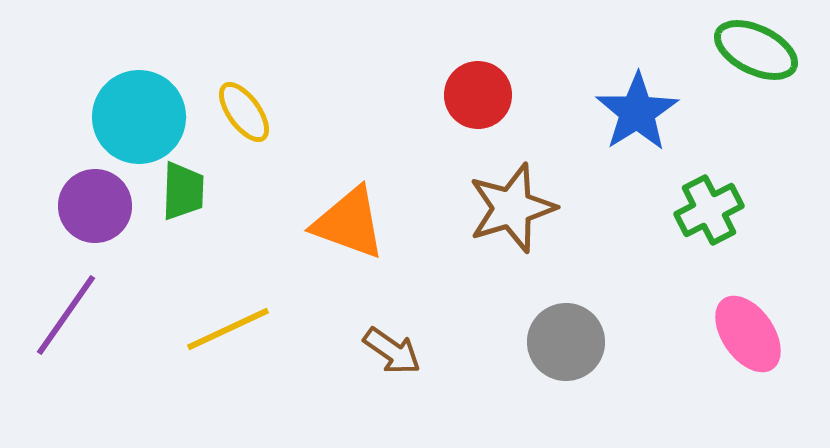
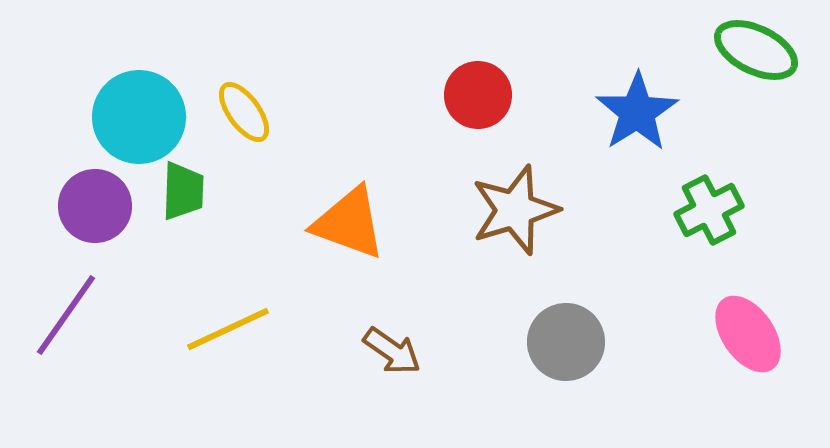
brown star: moved 3 px right, 2 px down
